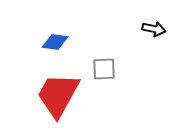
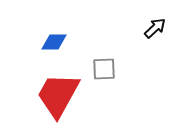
black arrow: moved 1 px right, 1 px up; rotated 55 degrees counterclockwise
blue diamond: moved 1 px left; rotated 8 degrees counterclockwise
